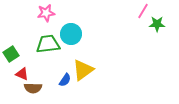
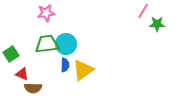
cyan circle: moved 5 px left, 10 px down
green trapezoid: moved 1 px left
blue semicircle: moved 15 px up; rotated 32 degrees counterclockwise
